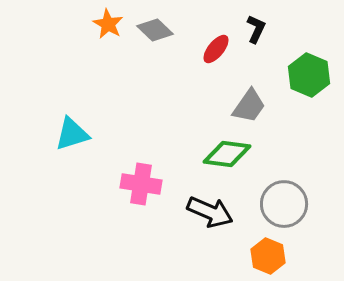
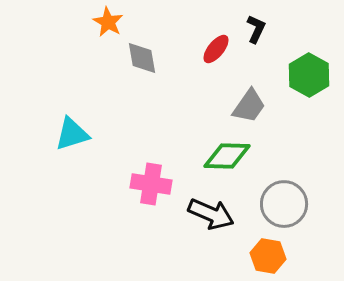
orange star: moved 2 px up
gray diamond: moved 13 px left, 28 px down; rotated 36 degrees clockwise
green hexagon: rotated 6 degrees clockwise
green diamond: moved 2 px down; rotated 6 degrees counterclockwise
pink cross: moved 10 px right
black arrow: moved 1 px right, 2 px down
orange hexagon: rotated 12 degrees counterclockwise
